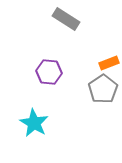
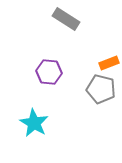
gray pentagon: moved 2 px left; rotated 24 degrees counterclockwise
